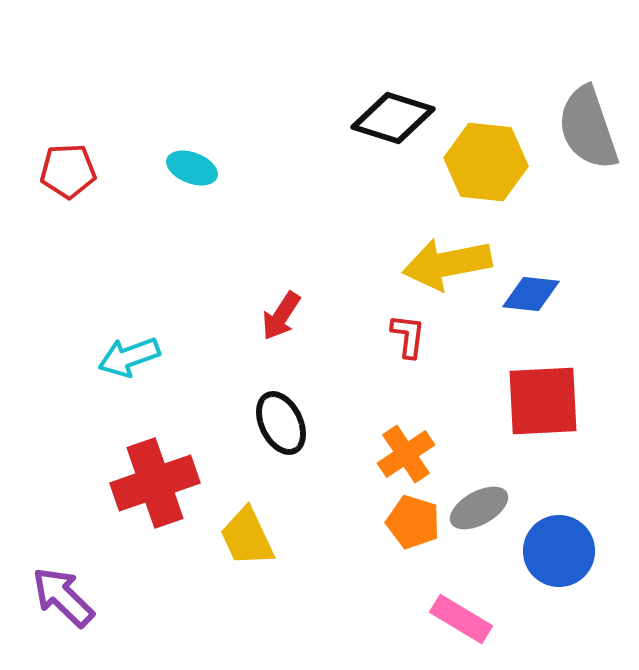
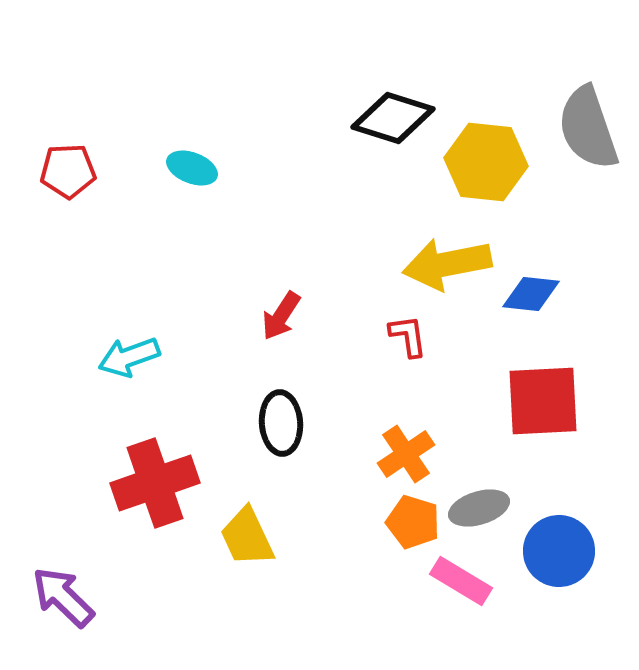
red L-shape: rotated 15 degrees counterclockwise
black ellipse: rotated 22 degrees clockwise
gray ellipse: rotated 12 degrees clockwise
pink rectangle: moved 38 px up
